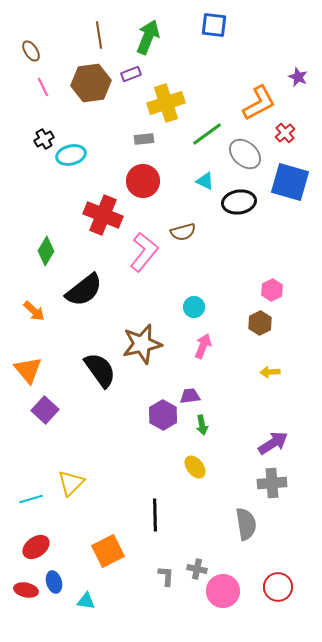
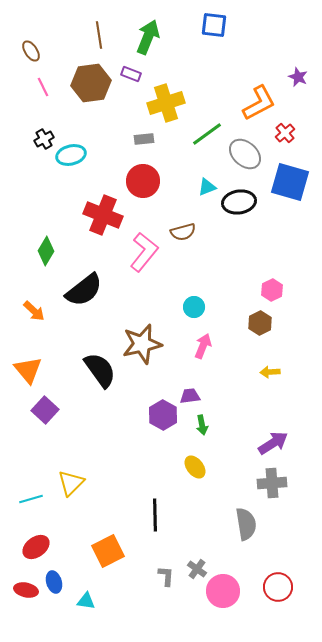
purple rectangle at (131, 74): rotated 42 degrees clockwise
cyan triangle at (205, 181): moved 2 px right, 6 px down; rotated 48 degrees counterclockwise
gray cross at (197, 569): rotated 24 degrees clockwise
